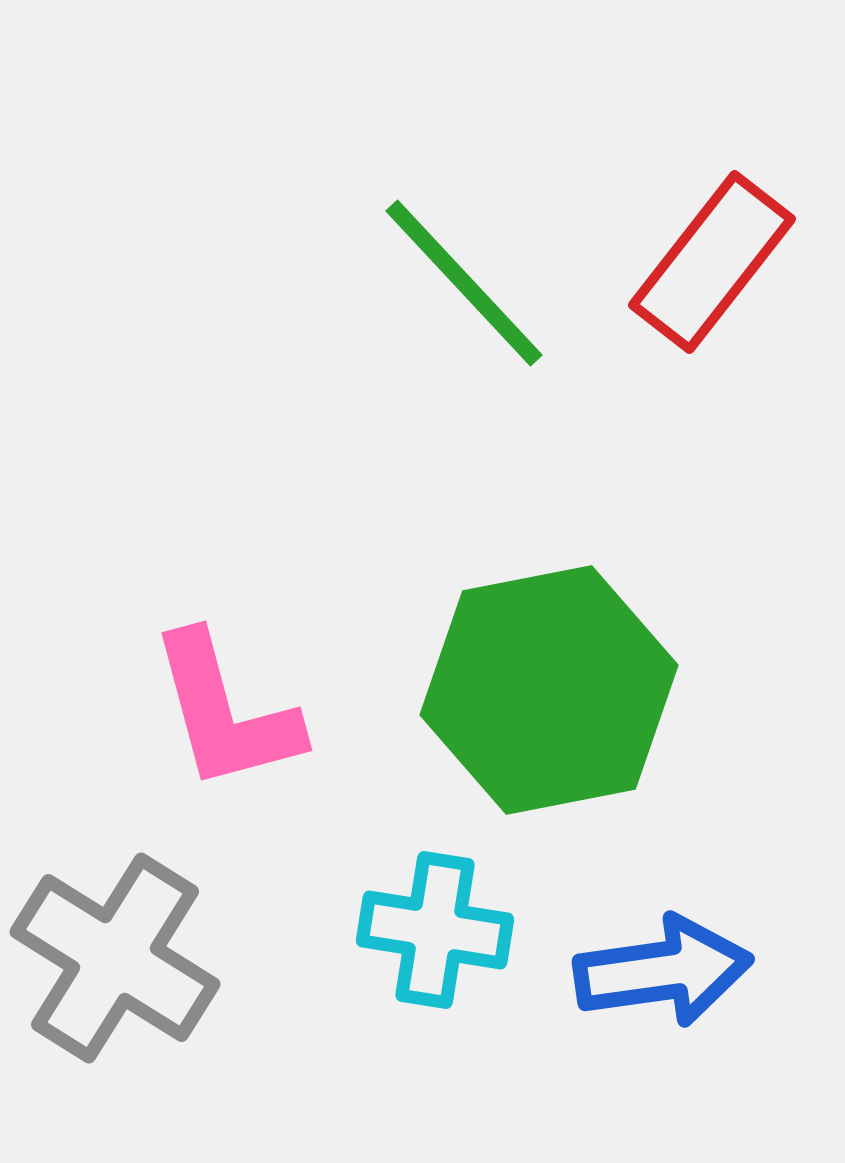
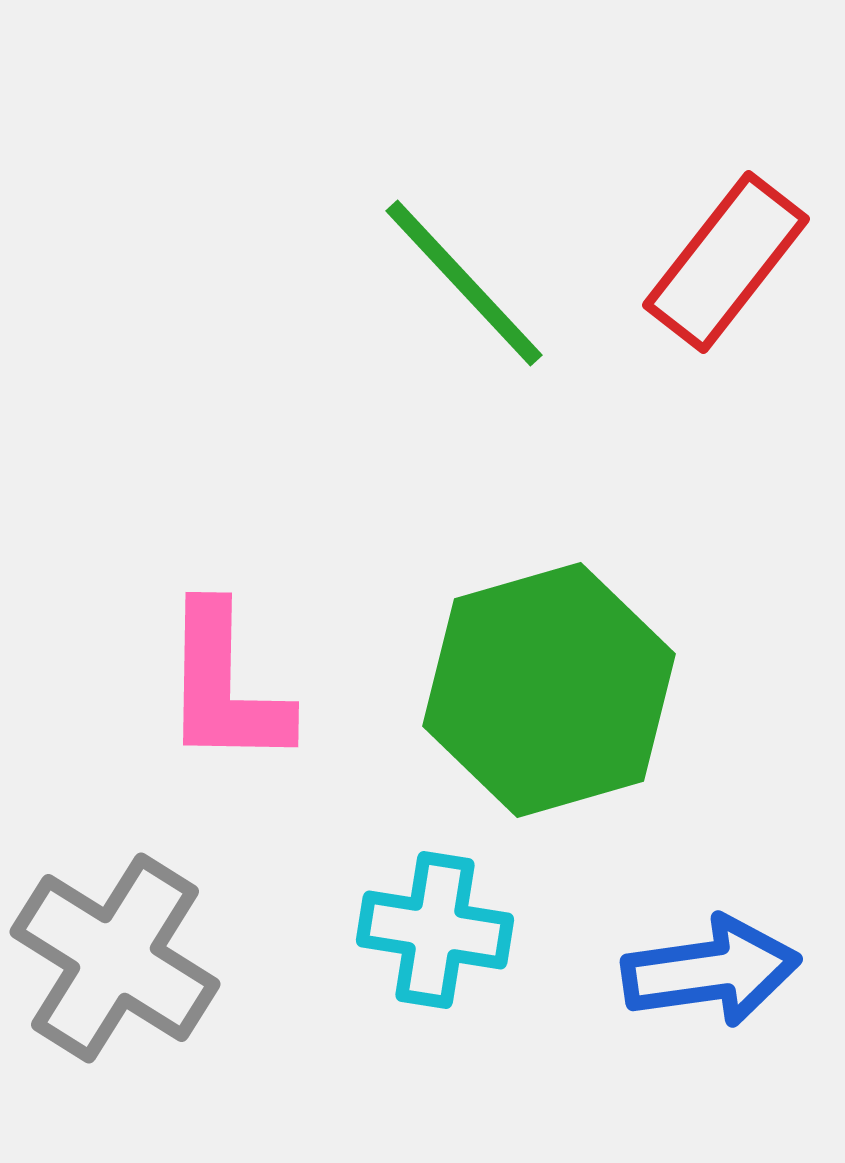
red rectangle: moved 14 px right
green hexagon: rotated 5 degrees counterclockwise
pink L-shape: moved 26 px up; rotated 16 degrees clockwise
blue arrow: moved 48 px right
